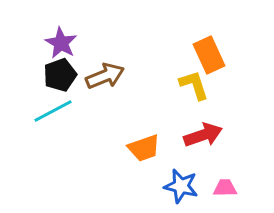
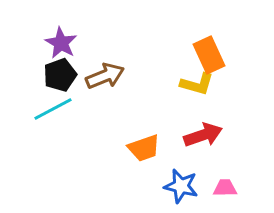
yellow L-shape: moved 3 px right, 1 px up; rotated 124 degrees clockwise
cyan line: moved 2 px up
